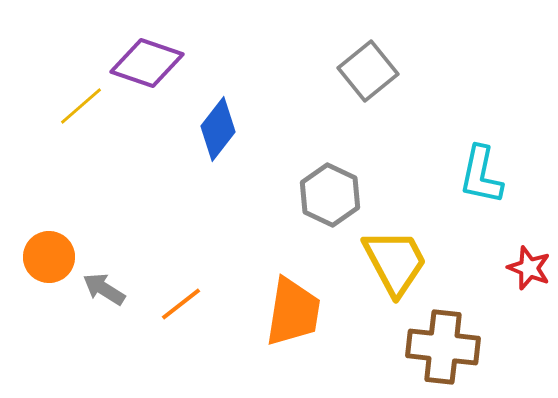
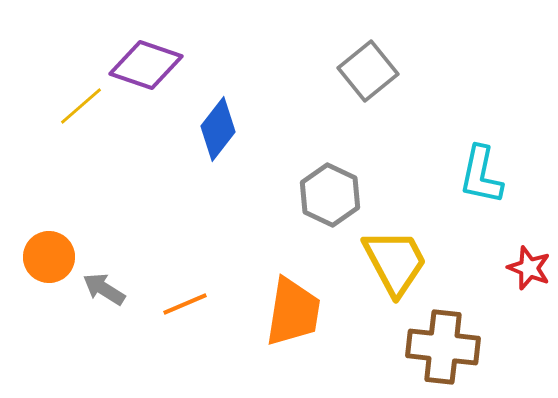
purple diamond: moved 1 px left, 2 px down
orange line: moved 4 px right; rotated 15 degrees clockwise
